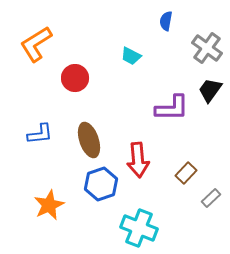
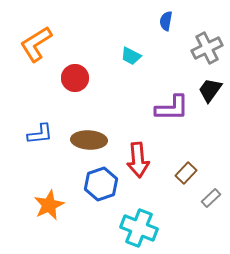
gray cross: rotated 28 degrees clockwise
brown ellipse: rotated 68 degrees counterclockwise
